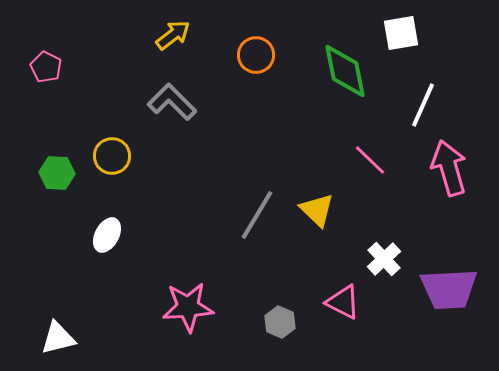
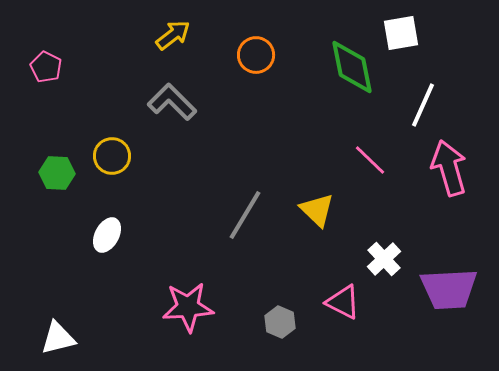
green diamond: moved 7 px right, 4 px up
gray line: moved 12 px left
